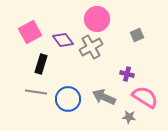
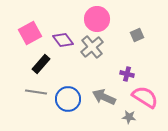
pink square: moved 1 px down
gray cross: moved 1 px right; rotated 10 degrees counterclockwise
black rectangle: rotated 24 degrees clockwise
